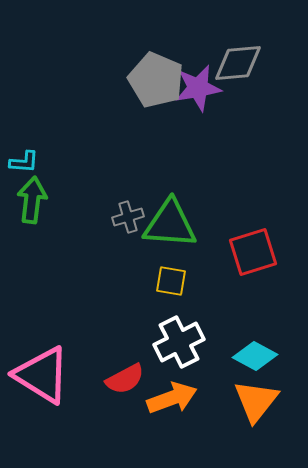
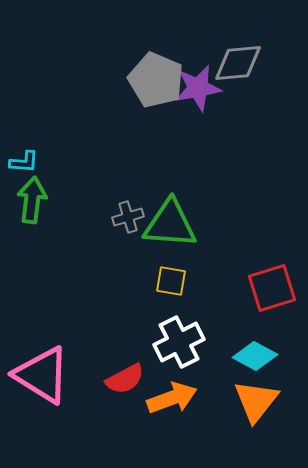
red square: moved 19 px right, 36 px down
